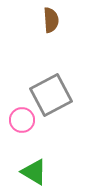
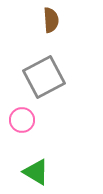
gray square: moved 7 px left, 18 px up
green triangle: moved 2 px right
